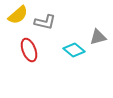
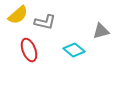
gray triangle: moved 3 px right, 6 px up
